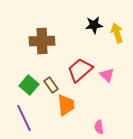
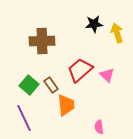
black star: moved 1 px up
